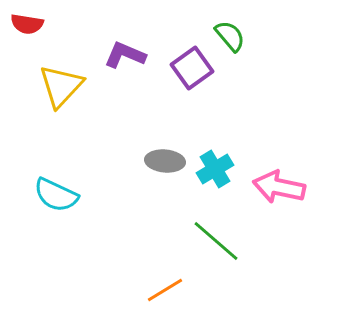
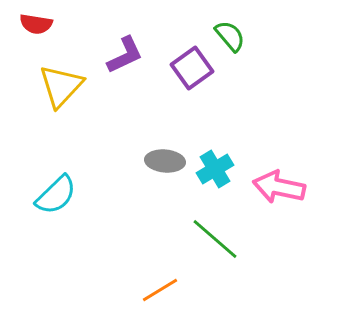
red semicircle: moved 9 px right
purple L-shape: rotated 132 degrees clockwise
cyan semicircle: rotated 69 degrees counterclockwise
green line: moved 1 px left, 2 px up
orange line: moved 5 px left
